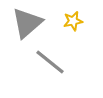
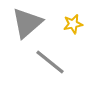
yellow star: moved 3 px down
